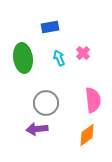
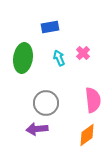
green ellipse: rotated 16 degrees clockwise
